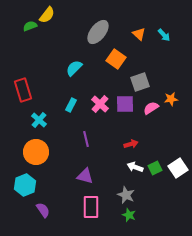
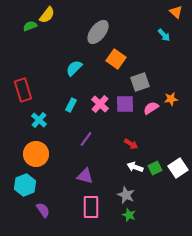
orange triangle: moved 37 px right, 22 px up
purple line: rotated 49 degrees clockwise
red arrow: rotated 48 degrees clockwise
orange circle: moved 2 px down
